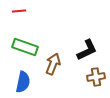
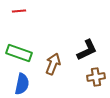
green rectangle: moved 6 px left, 6 px down
blue semicircle: moved 1 px left, 2 px down
